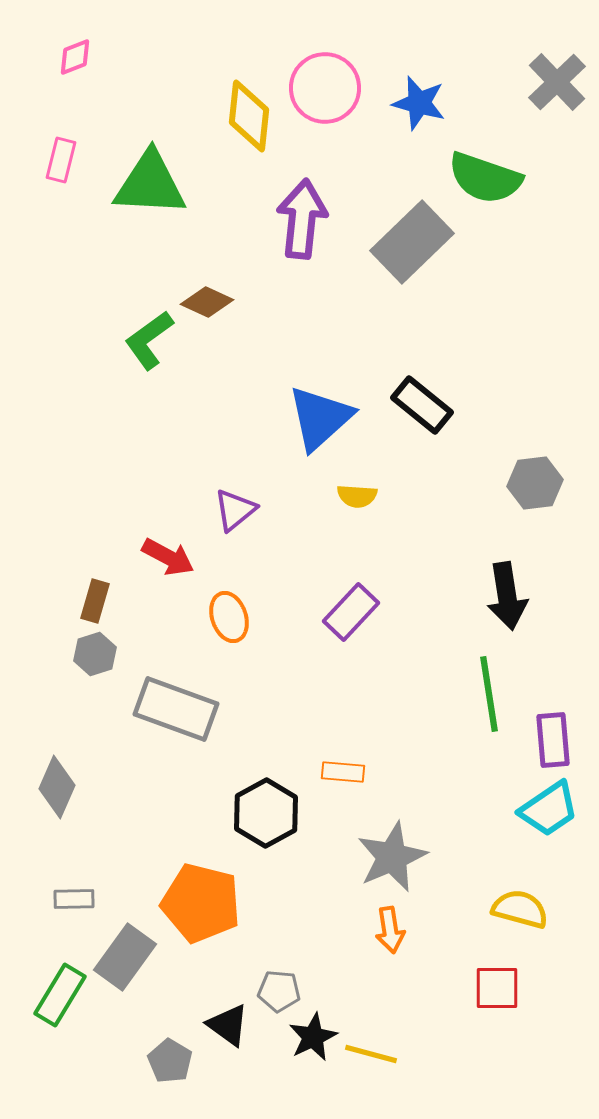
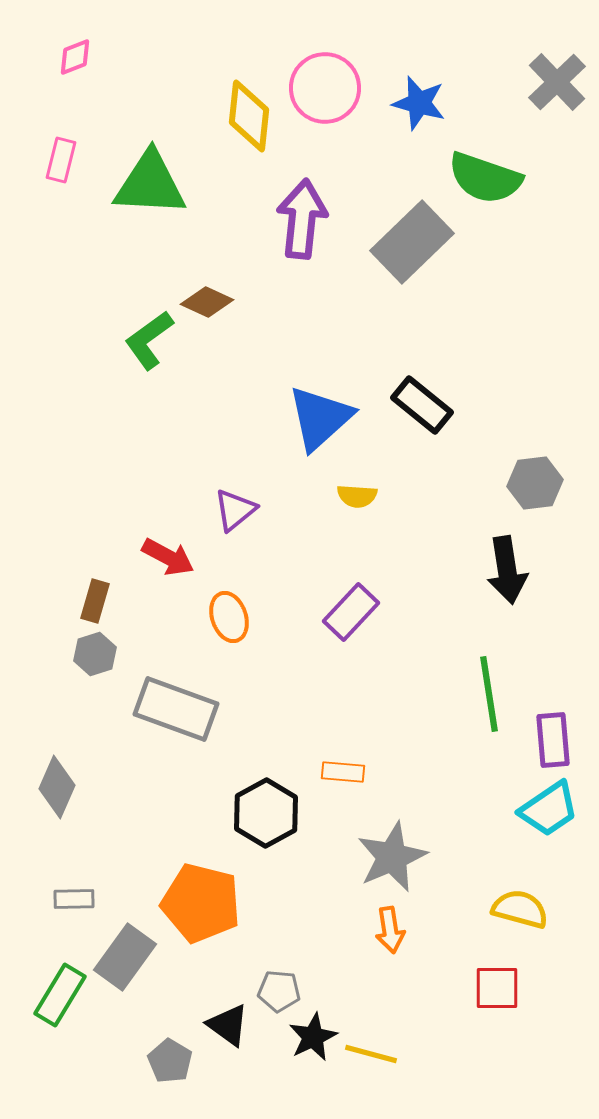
black arrow at (507, 596): moved 26 px up
